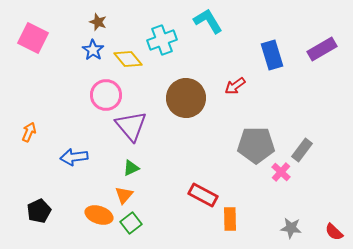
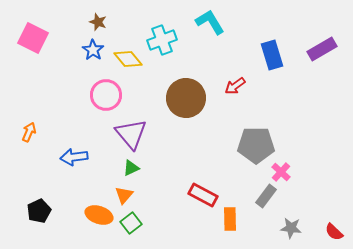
cyan L-shape: moved 2 px right, 1 px down
purple triangle: moved 8 px down
gray rectangle: moved 36 px left, 46 px down
